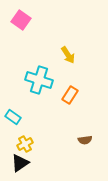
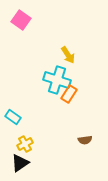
cyan cross: moved 18 px right
orange rectangle: moved 1 px left, 1 px up
